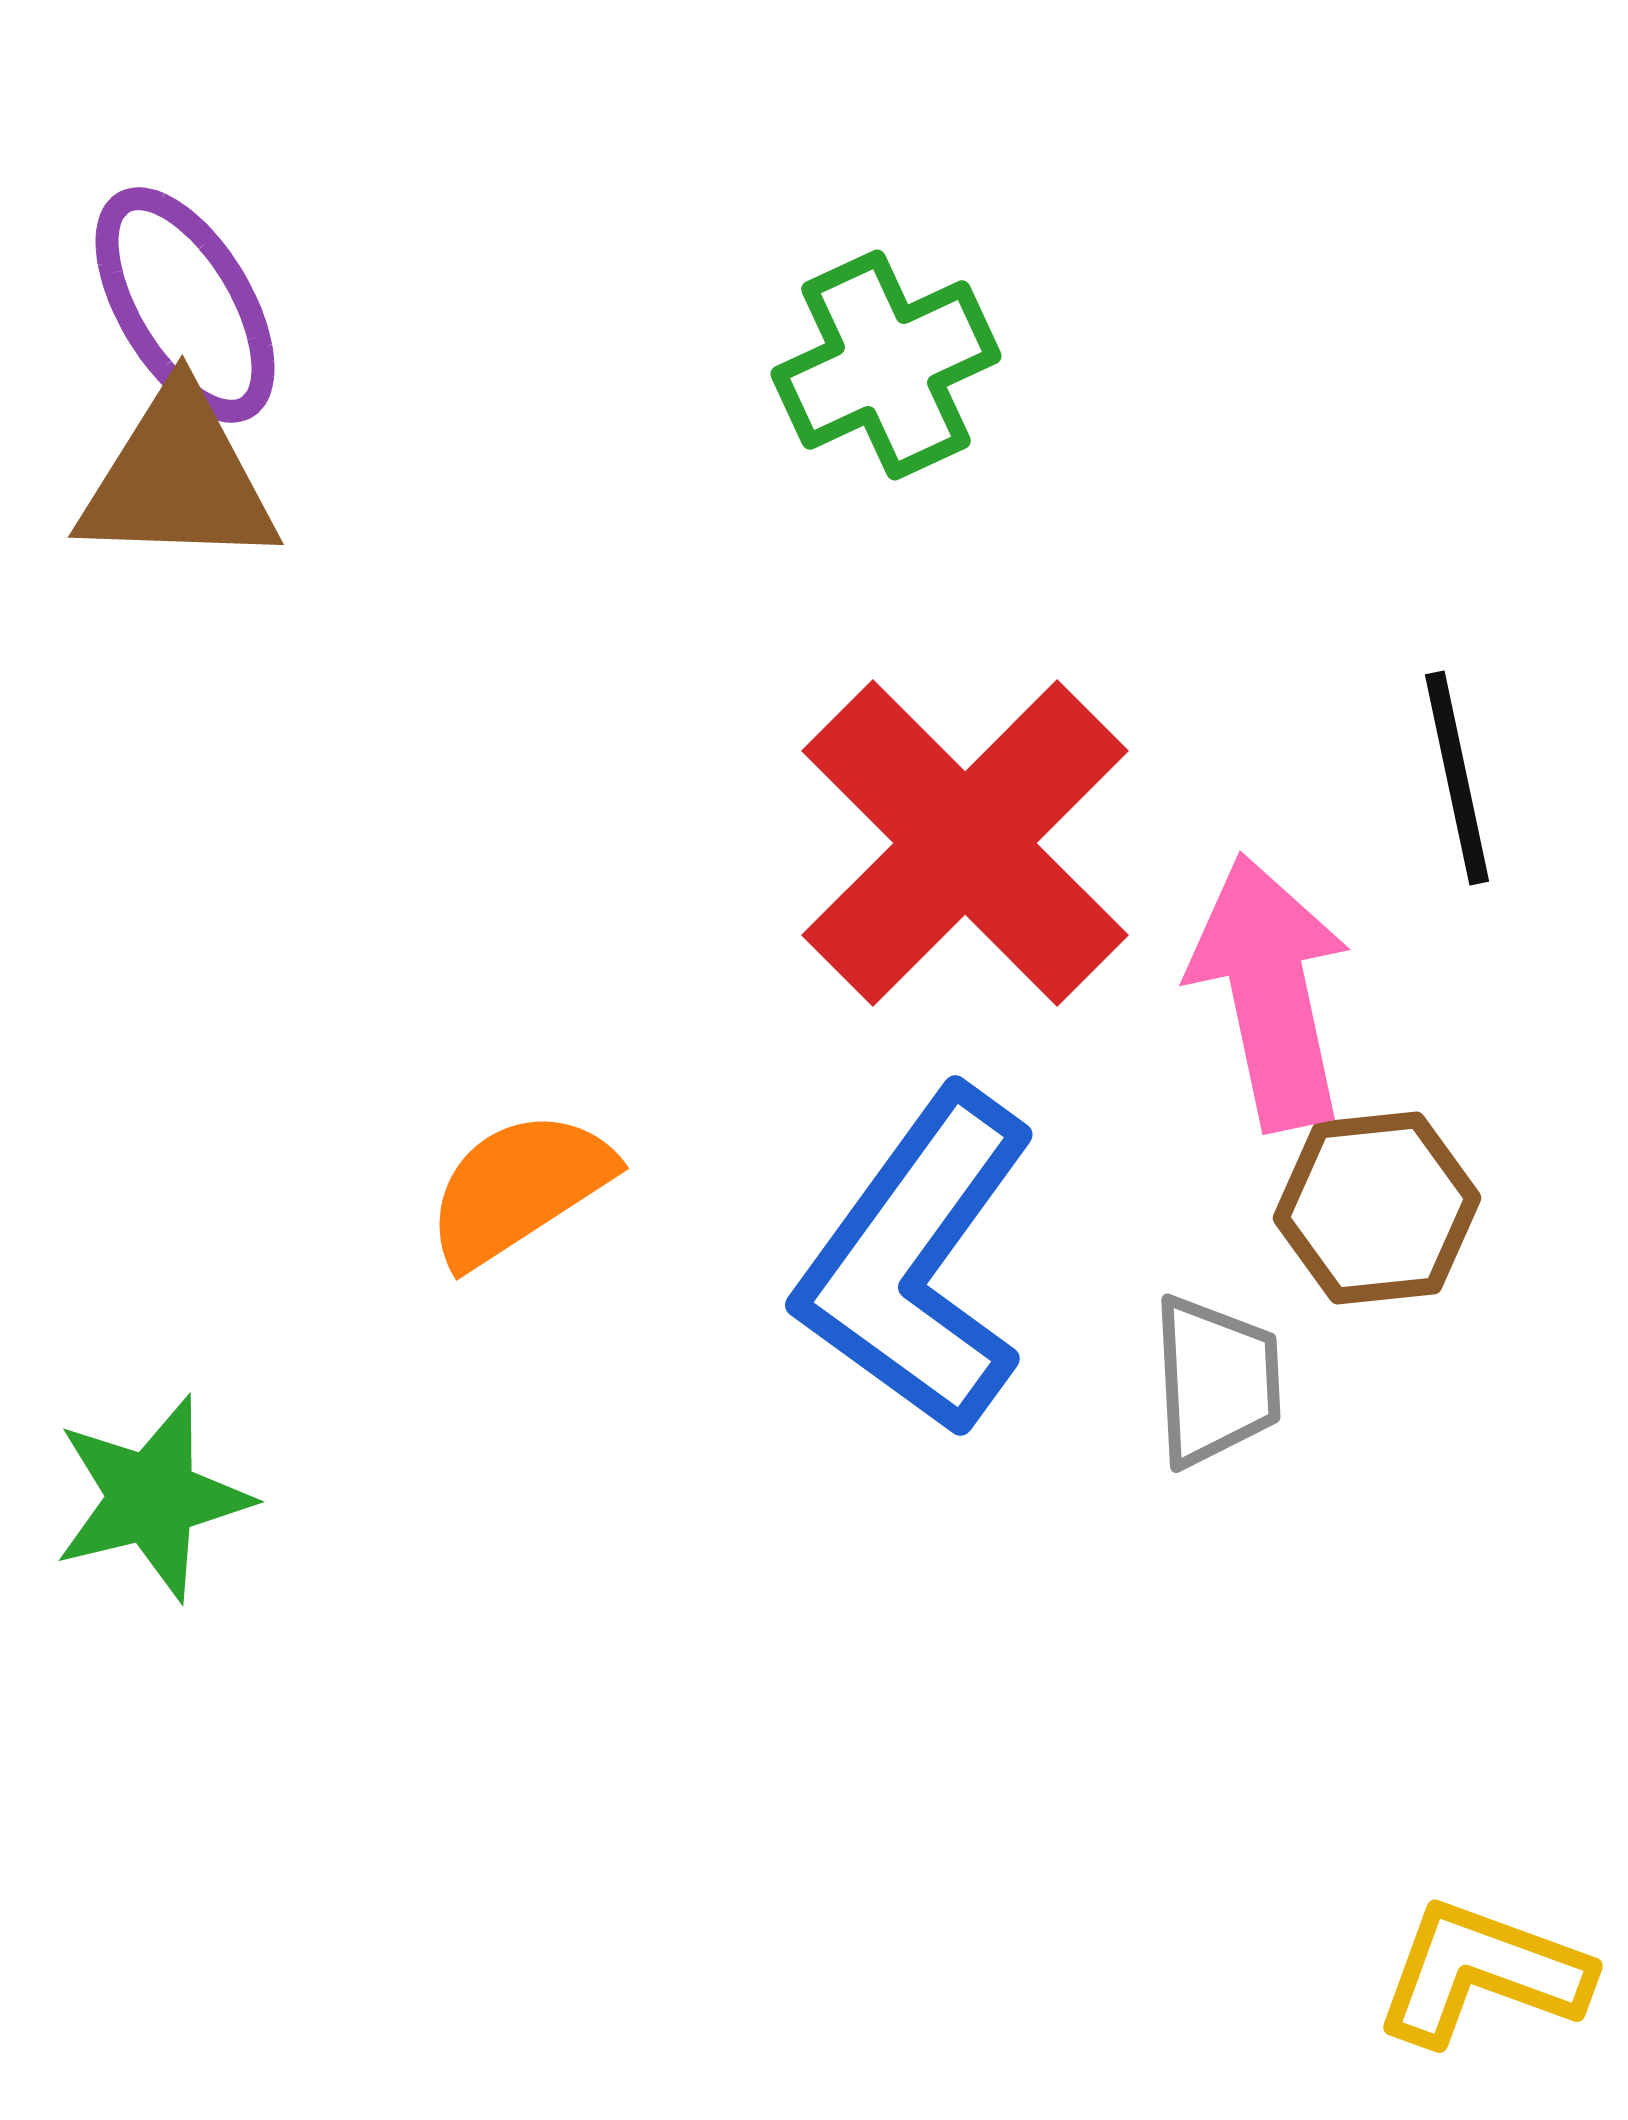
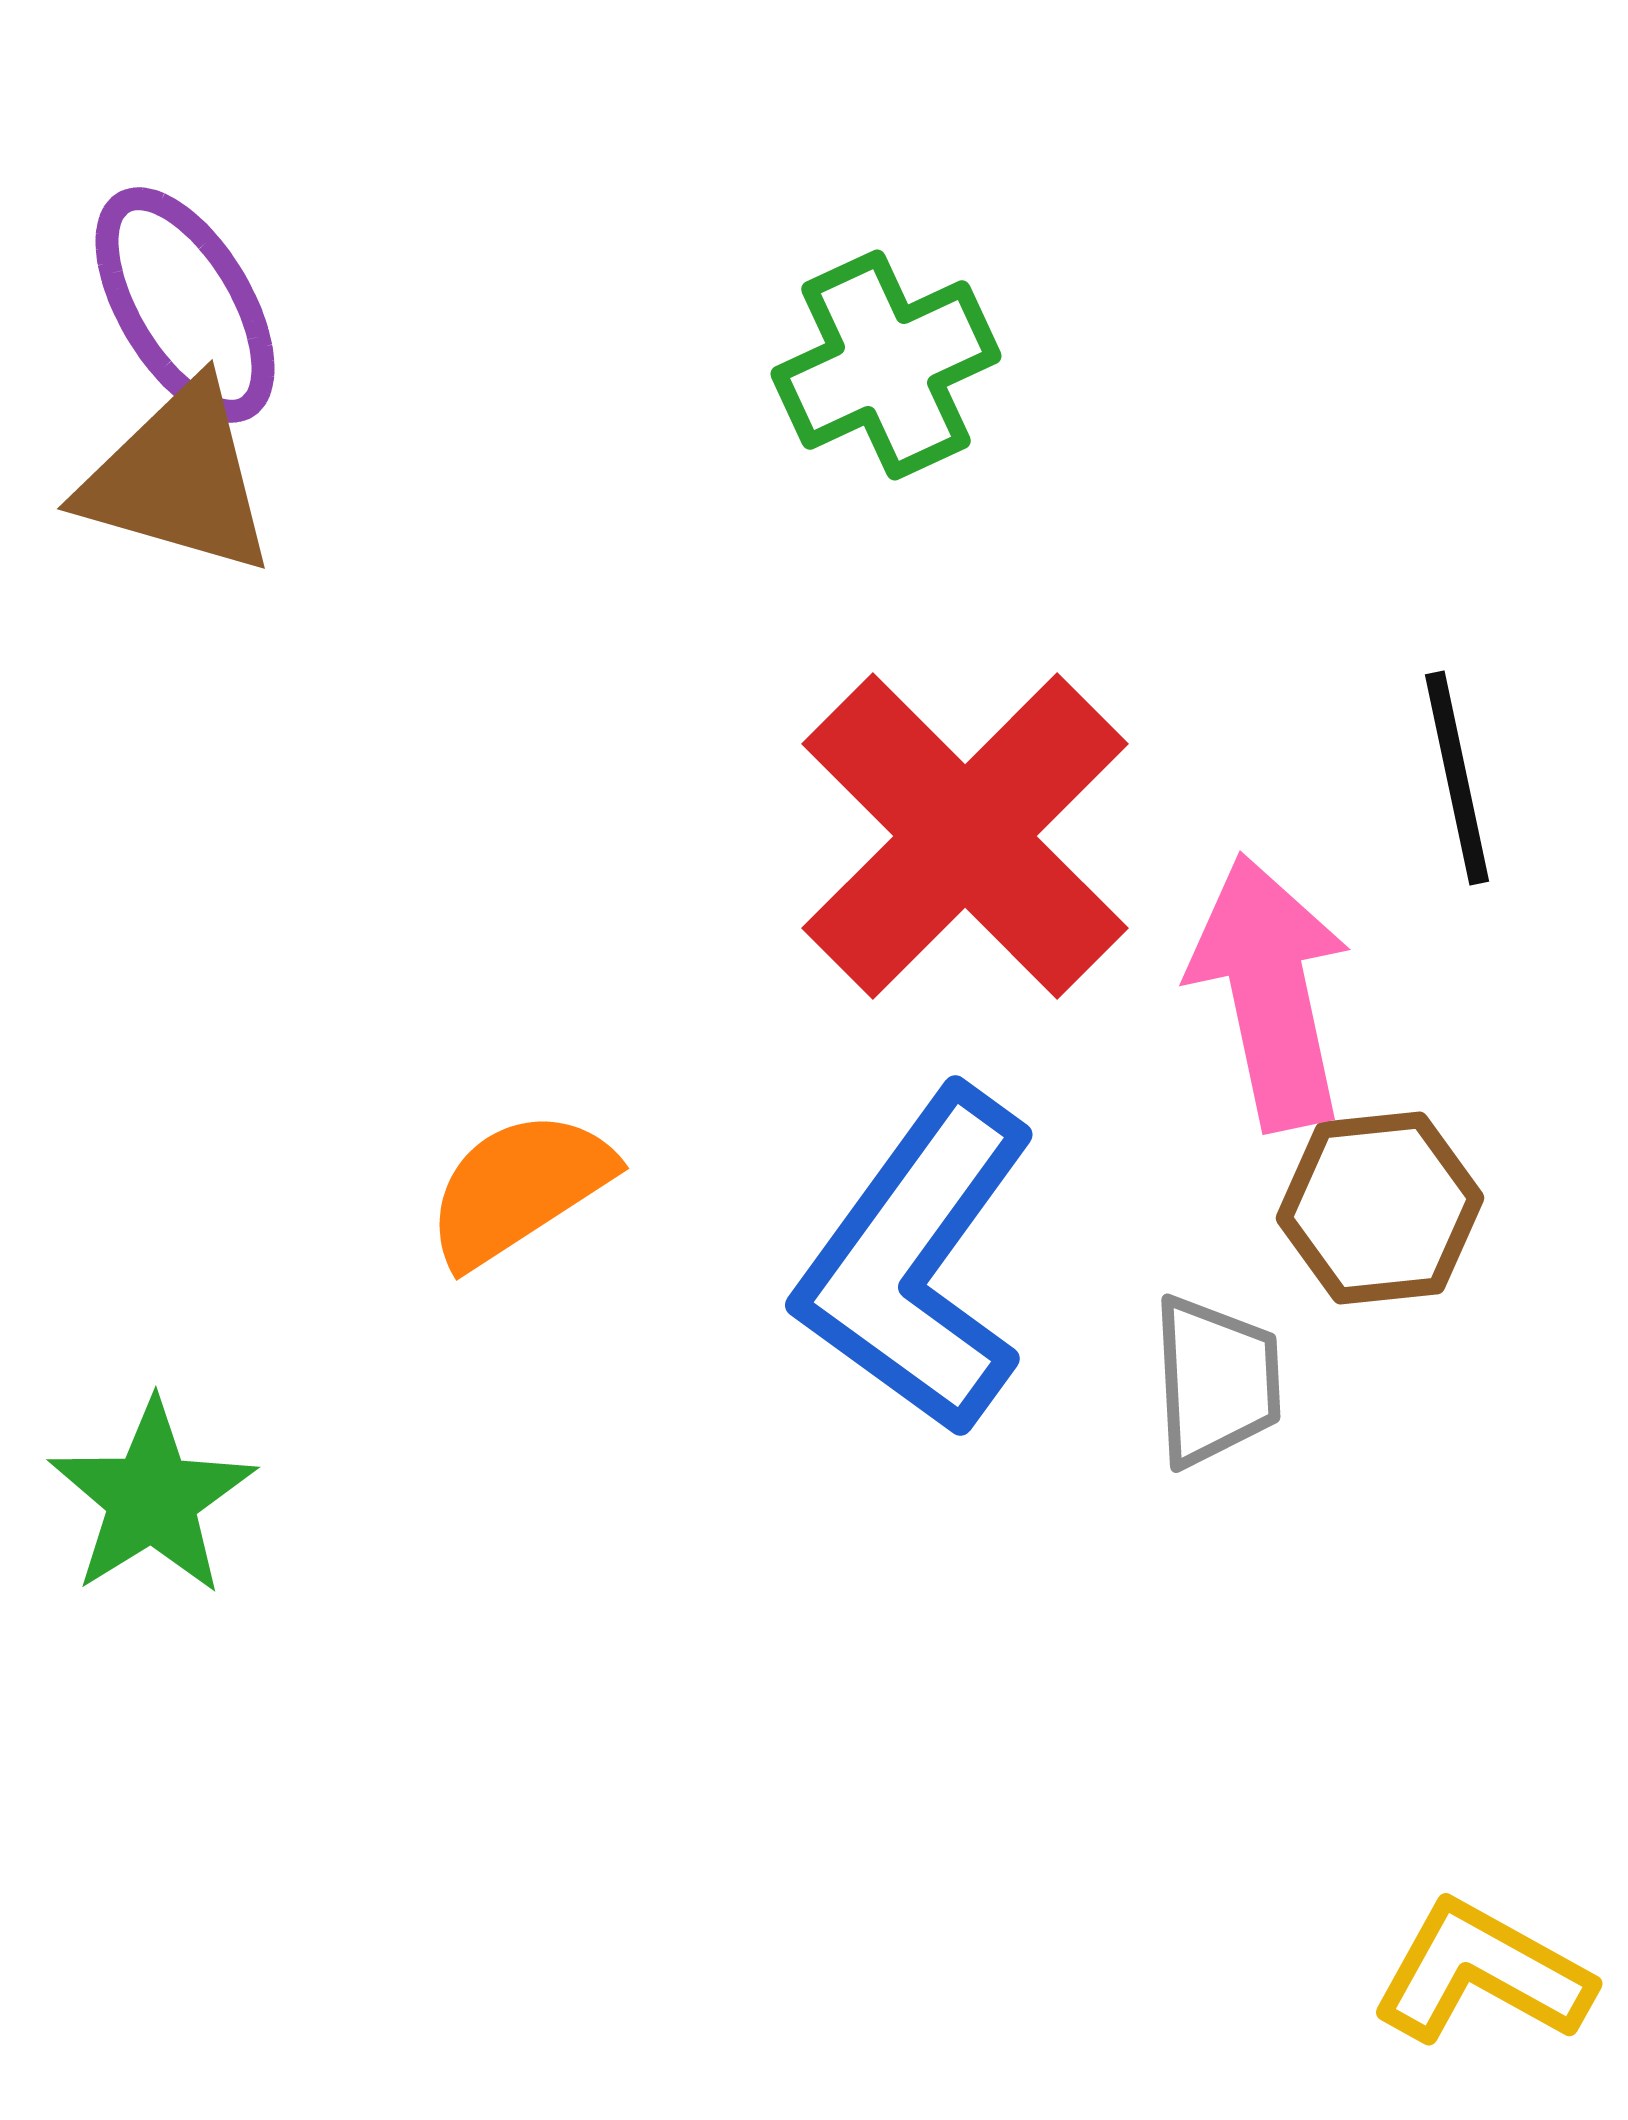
brown triangle: rotated 14 degrees clockwise
red cross: moved 7 px up
brown hexagon: moved 3 px right
green star: rotated 18 degrees counterclockwise
yellow L-shape: rotated 9 degrees clockwise
